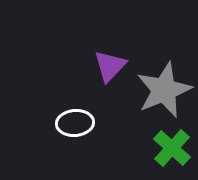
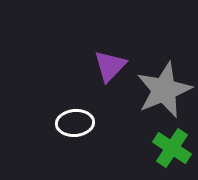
green cross: rotated 9 degrees counterclockwise
